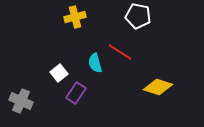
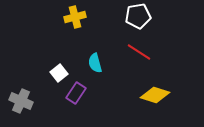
white pentagon: rotated 20 degrees counterclockwise
red line: moved 19 px right
yellow diamond: moved 3 px left, 8 px down
